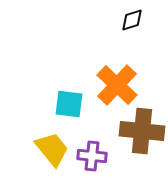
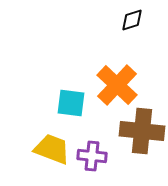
cyan square: moved 2 px right, 1 px up
yellow trapezoid: rotated 30 degrees counterclockwise
